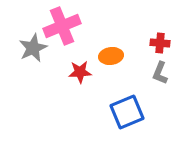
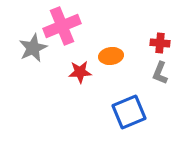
blue square: moved 2 px right
